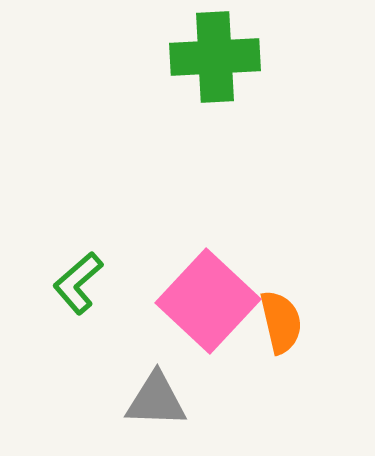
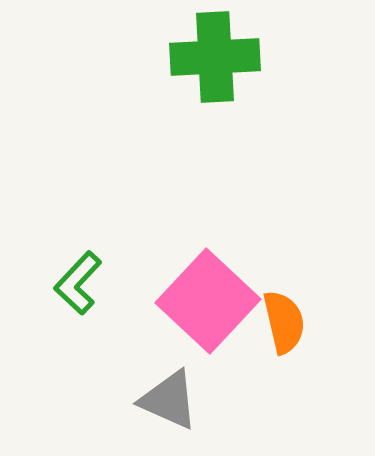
green L-shape: rotated 6 degrees counterclockwise
orange semicircle: moved 3 px right
gray triangle: moved 13 px right; rotated 22 degrees clockwise
